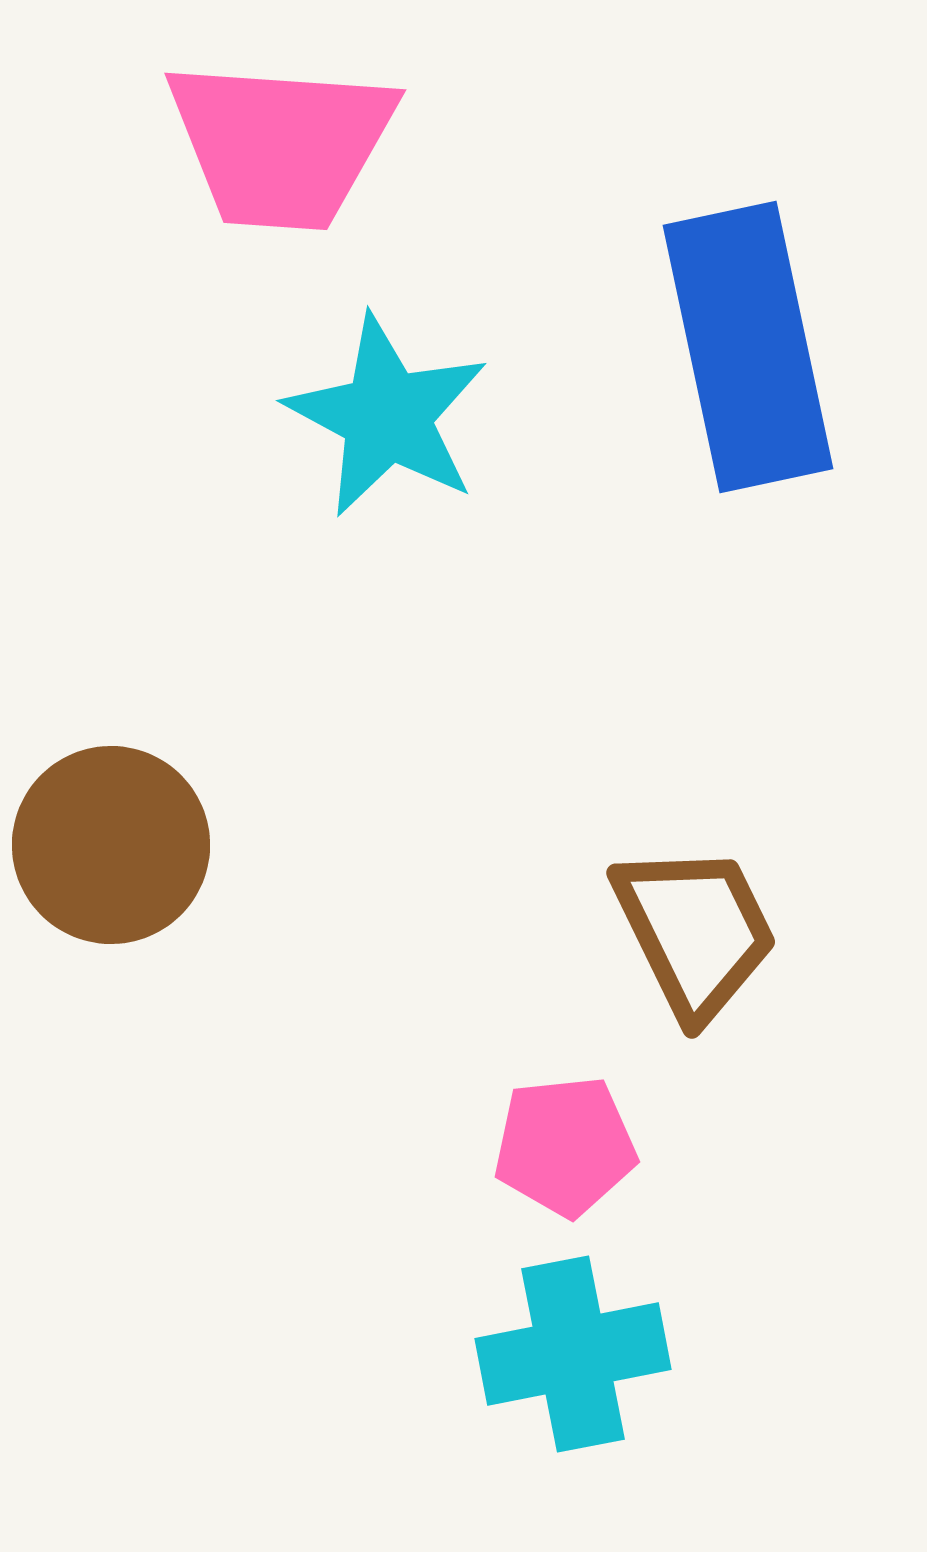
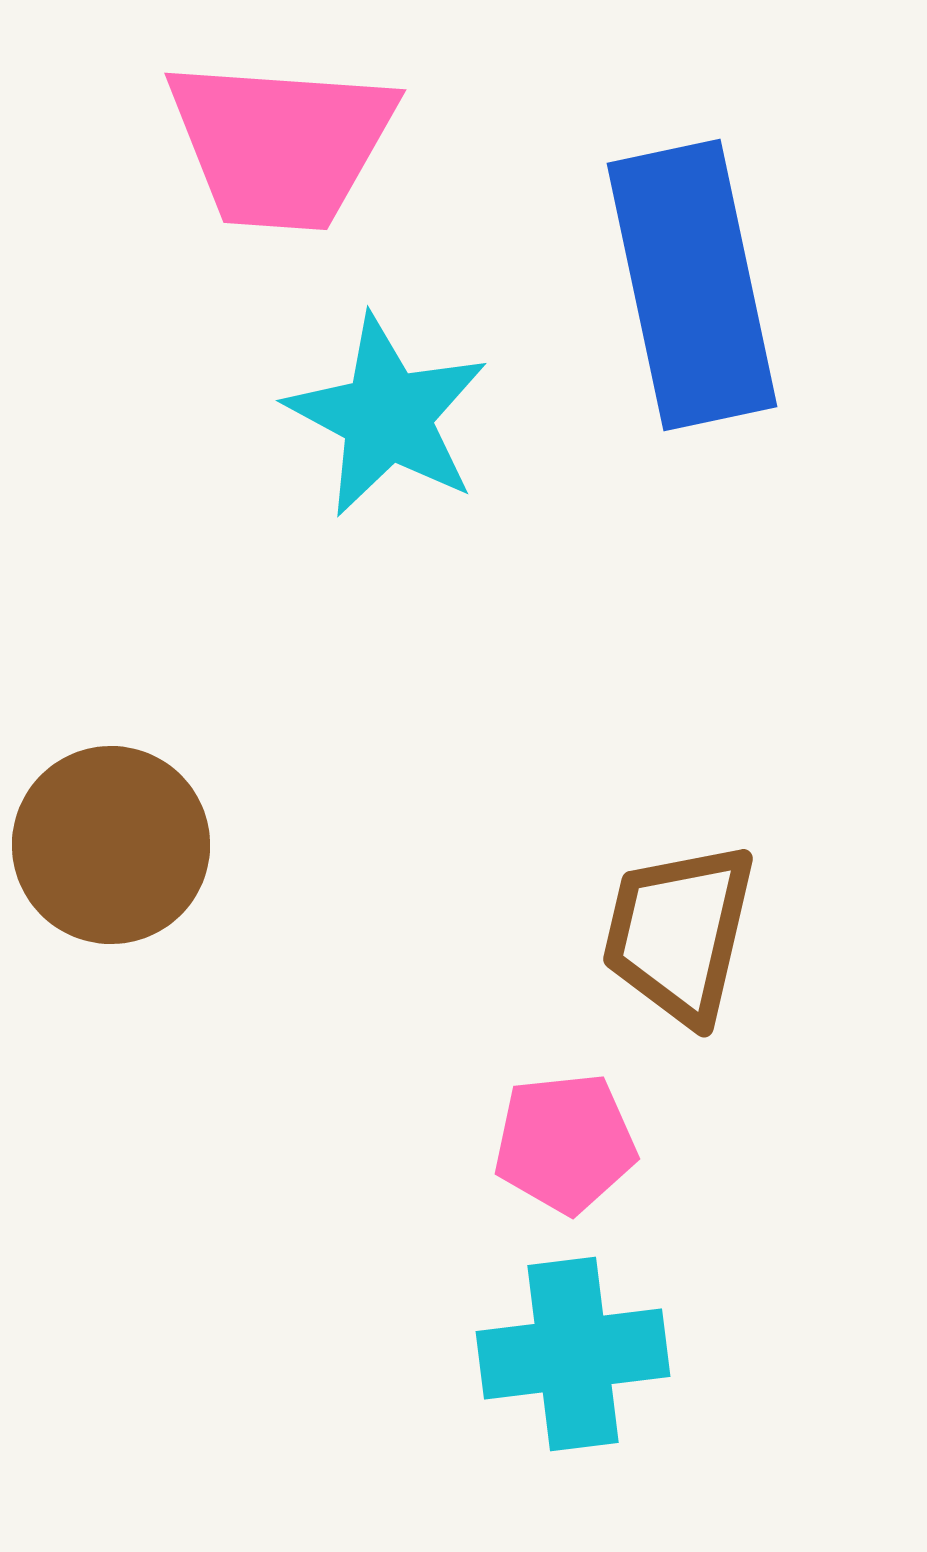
blue rectangle: moved 56 px left, 62 px up
brown trapezoid: moved 16 px left, 2 px down; rotated 141 degrees counterclockwise
pink pentagon: moved 3 px up
cyan cross: rotated 4 degrees clockwise
